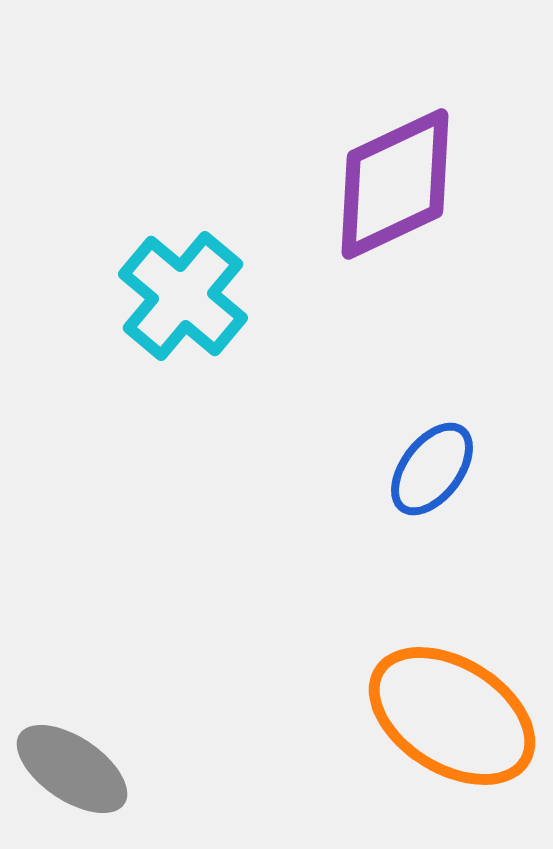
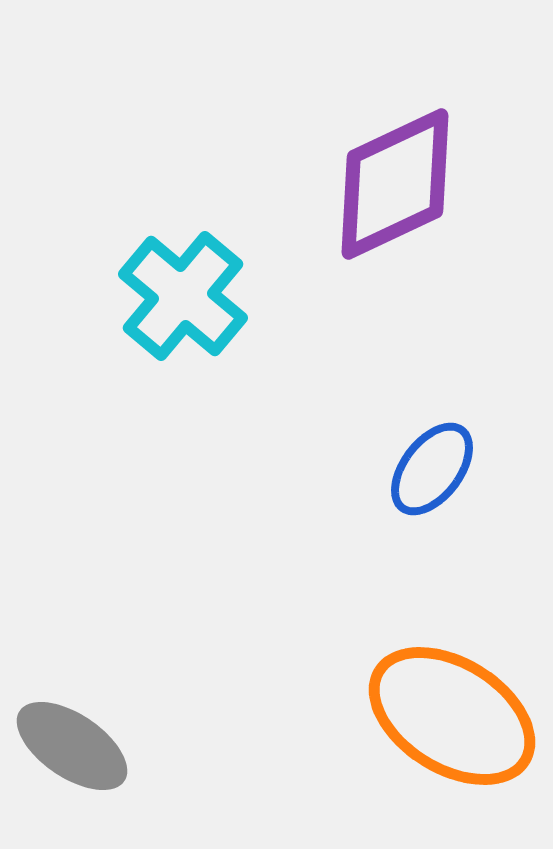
gray ellipse: moved 23 px up
